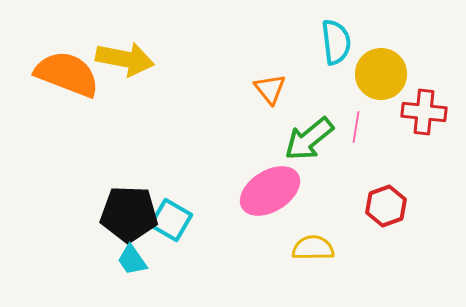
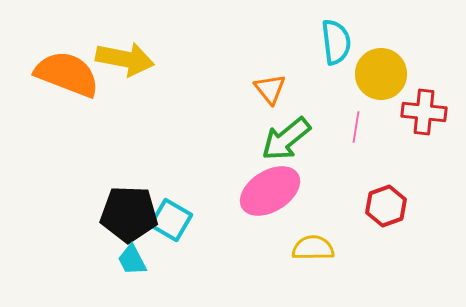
green arrow: moved 23 px left
cyan trapezoid: rotated 8 degrees clockwise
